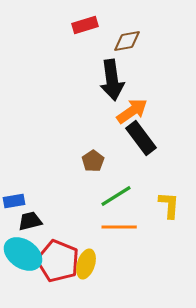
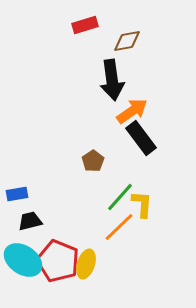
green line: moved 4 px right, 1 px down; rotated 16 degrees counterclockwise
blue rectangle: moved 3 px right, 7 px up
yellow L-shape: moved 27 px left, 1 px up
orange line: rotated 44 degrees counterclockwise
cyan ellipse: moved 6 px down
